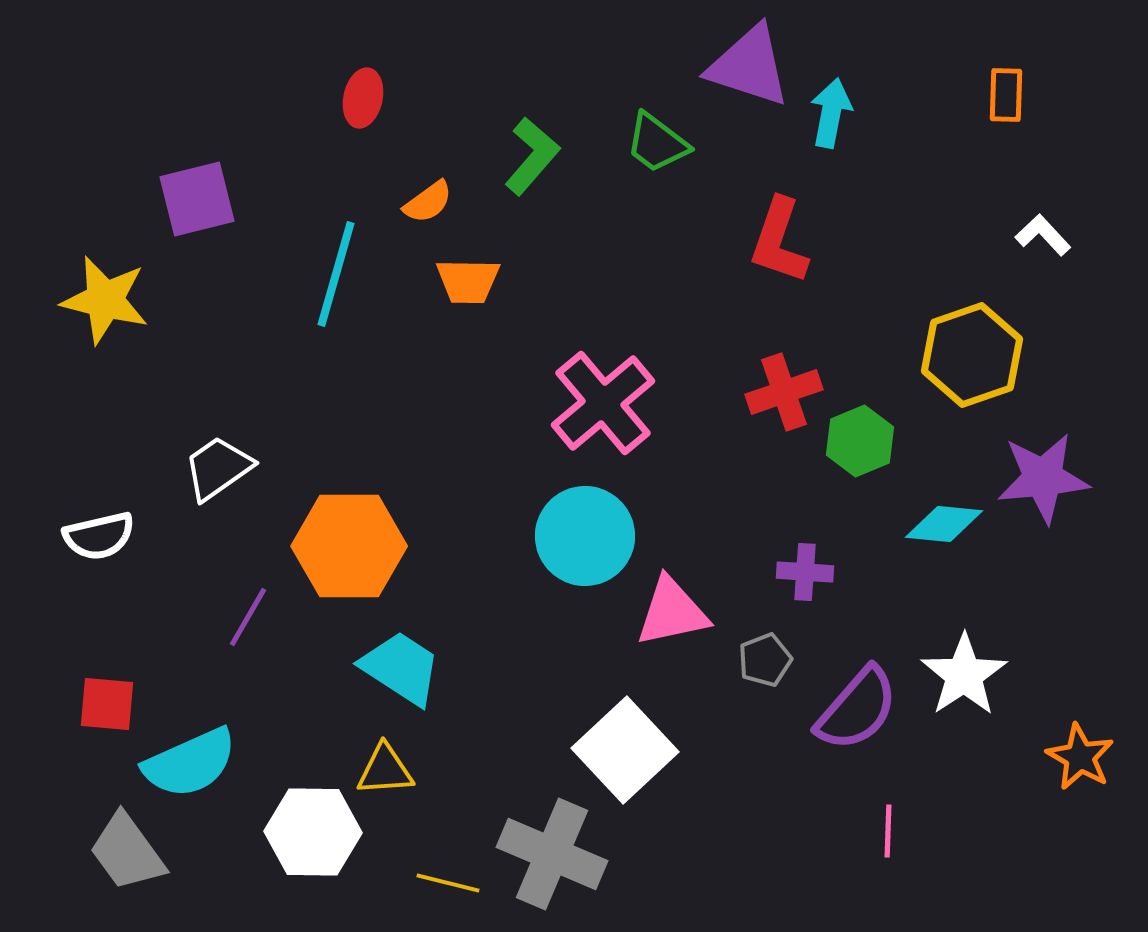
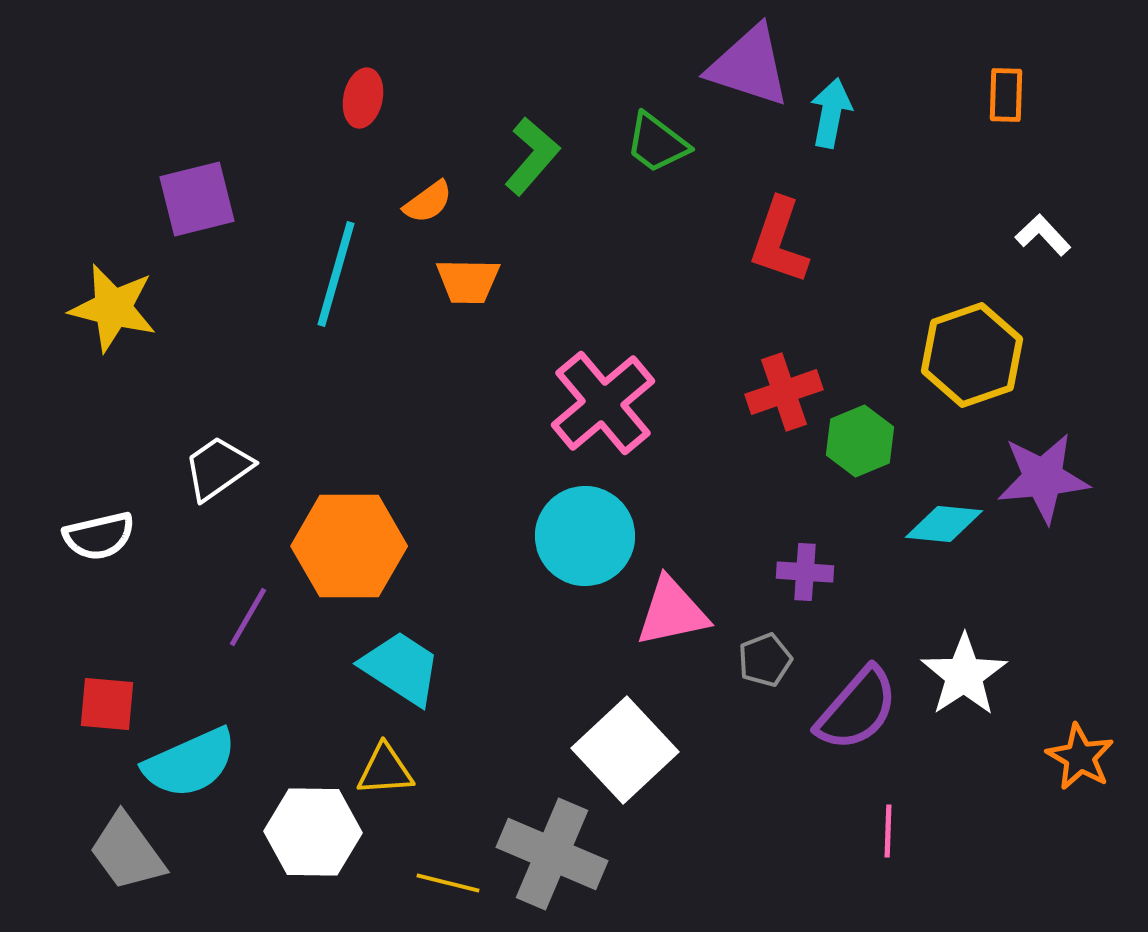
yellow star: moved 8 px right, 8 px down
